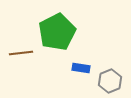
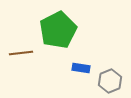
green pentagon: moved 1 px right, 2 px up
